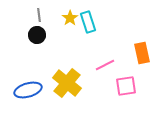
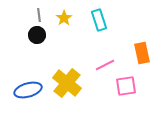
yellow star: moved 6 px left
cyan rectangle: moved 11 px right, 2 px up
